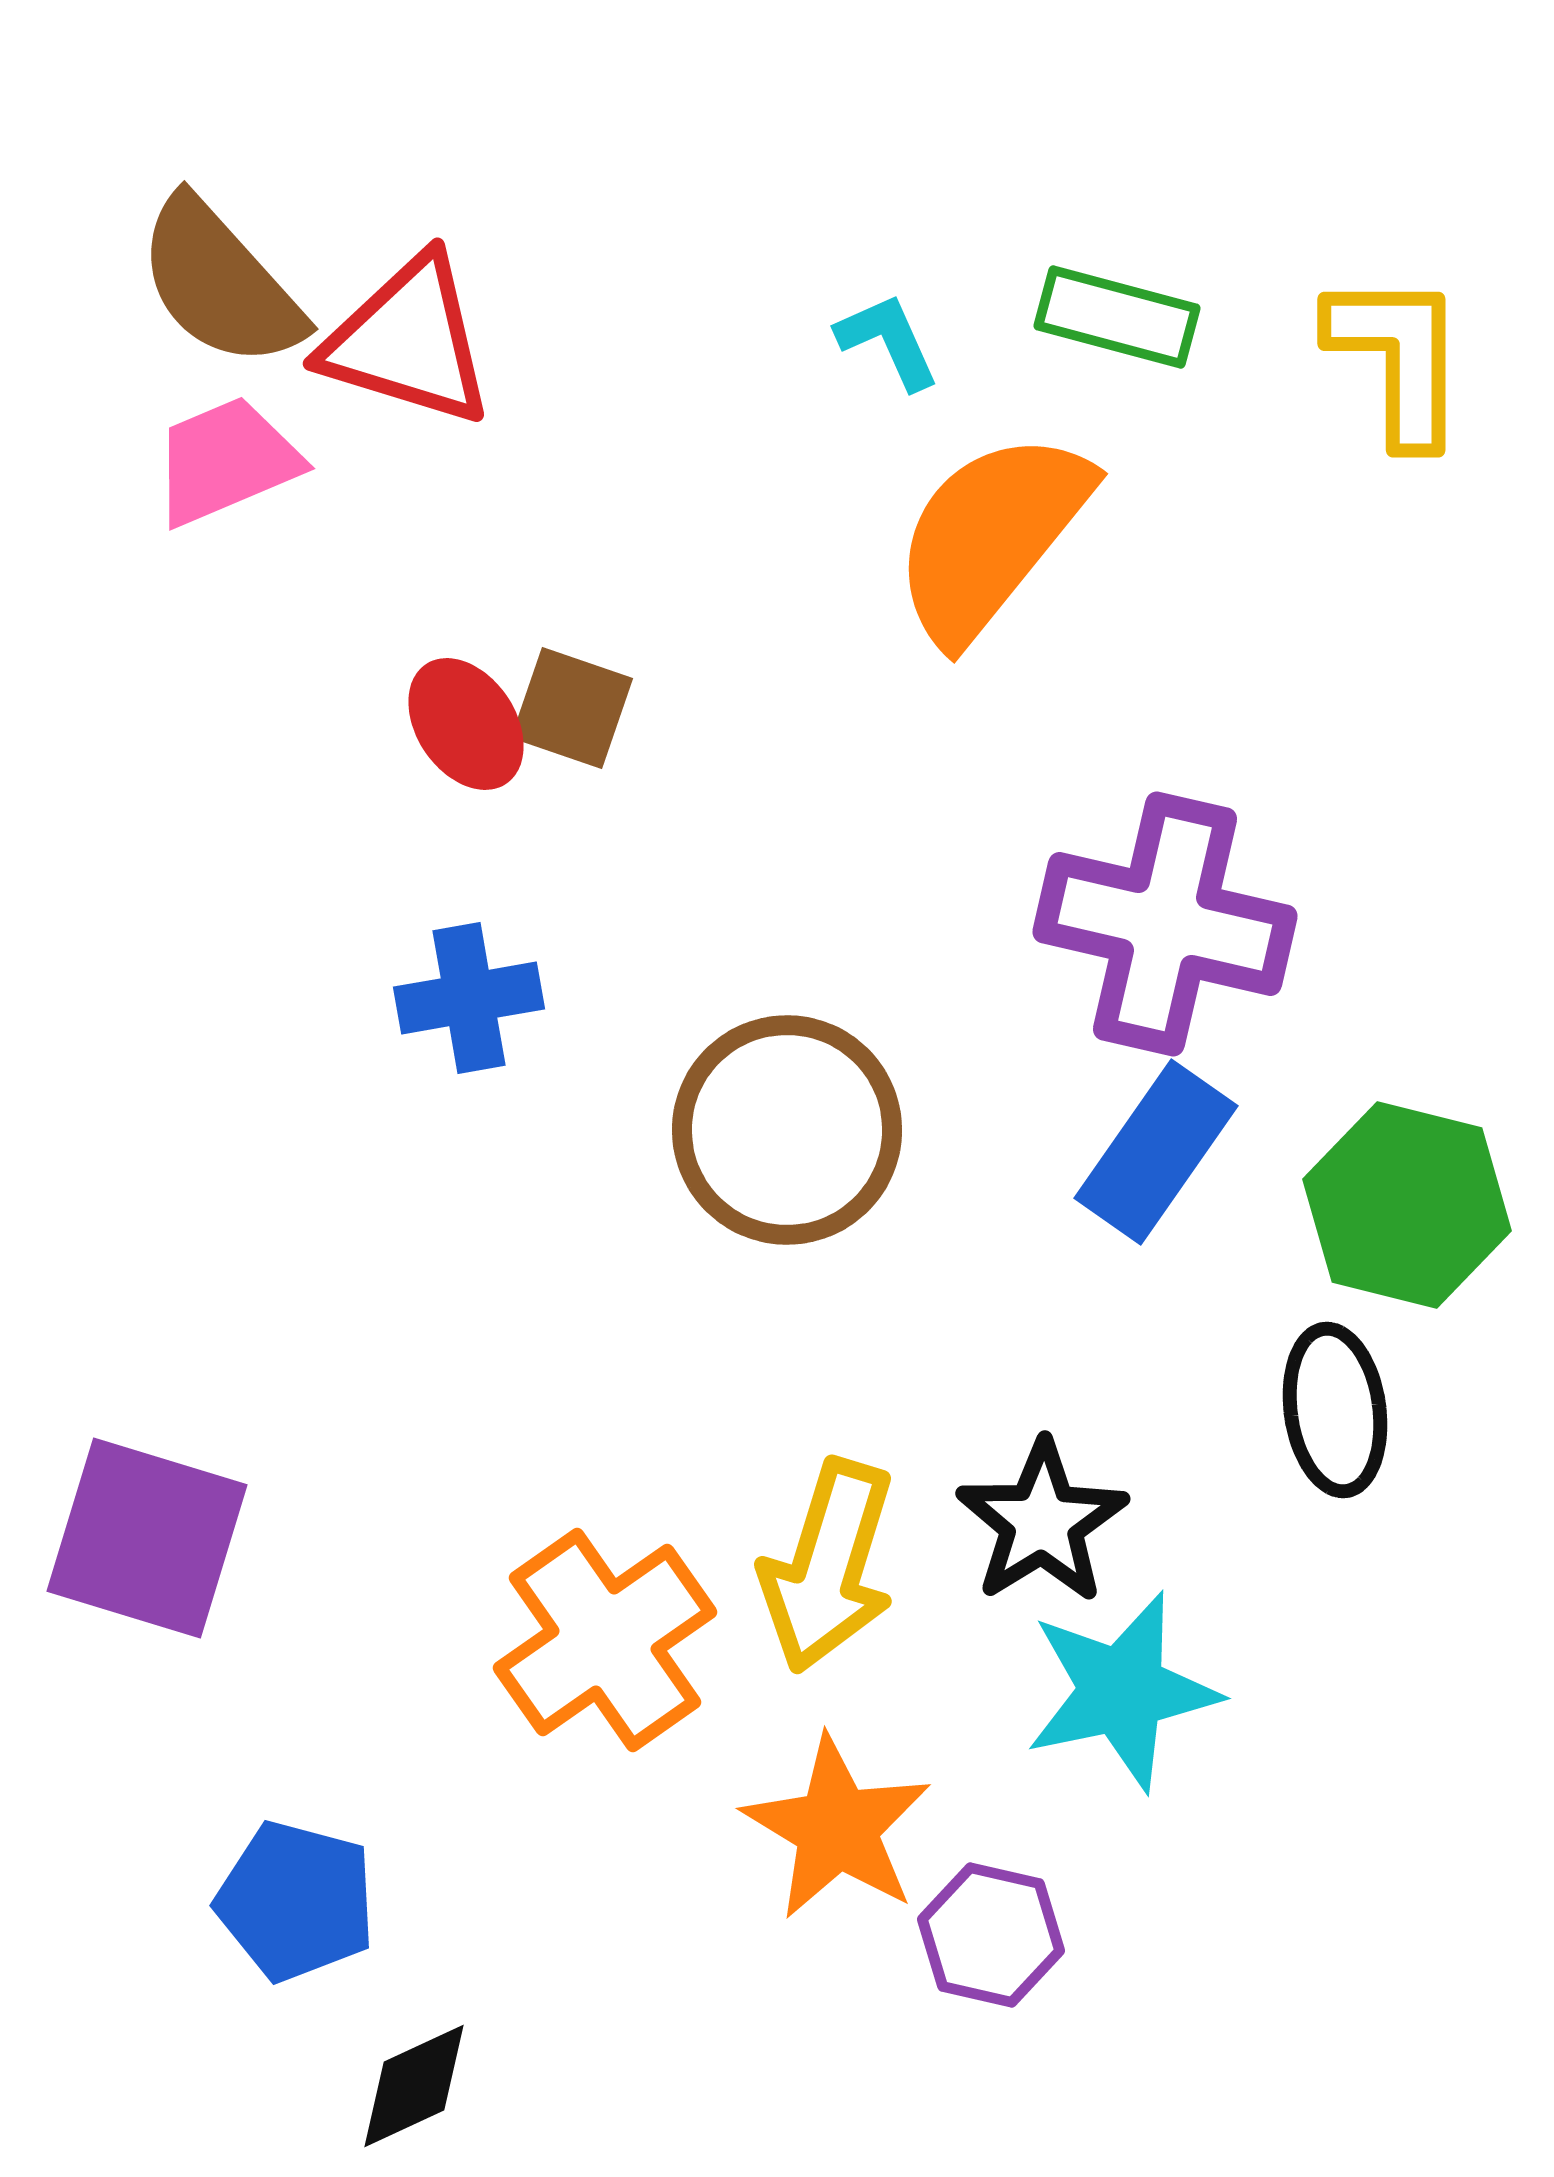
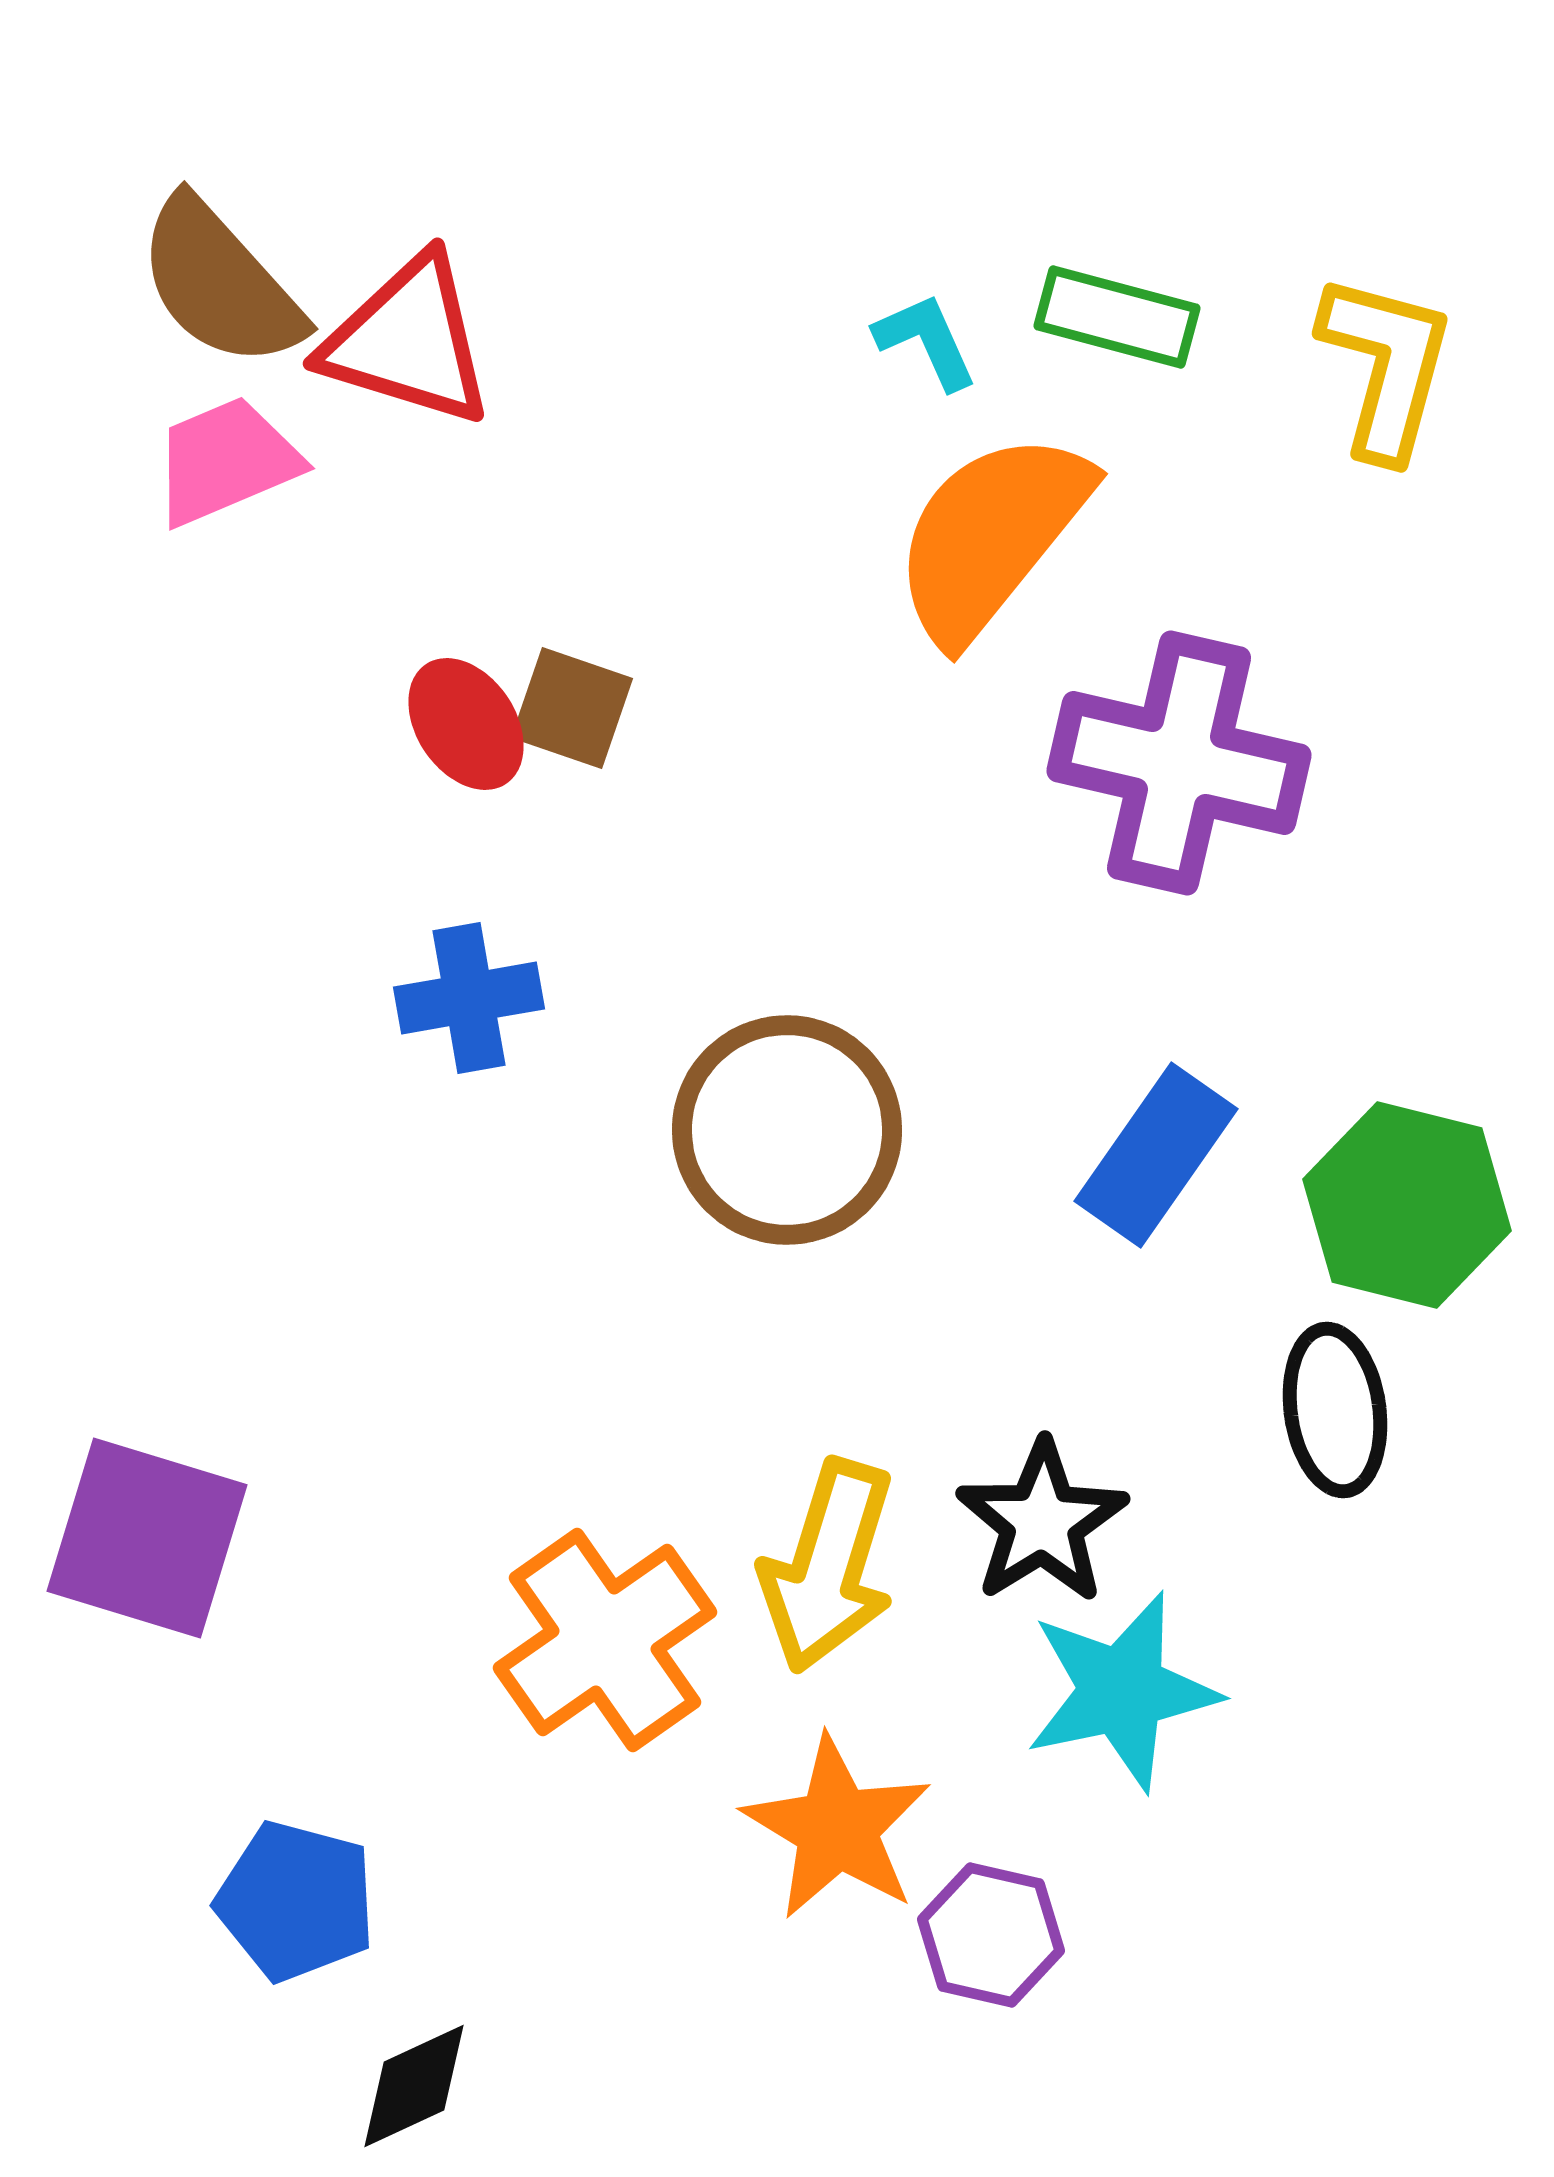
cyan L-shape: moved 38 px right
yellow L-shape: moved 12 px left, 8 px down; rotated 15 degrees clockwise
purple cross: moved 14 px right, 161 px up
blue rectangle: moved 3 px down
